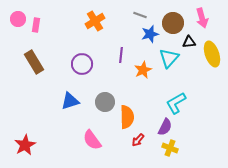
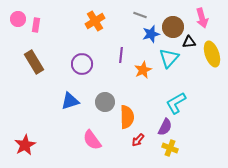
brown circle: moved 4 px down
blue star: moved 1 px right
